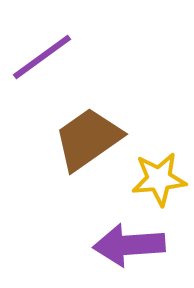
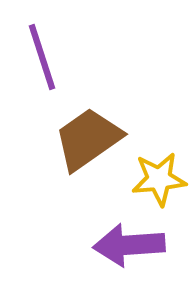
purple line: rotated 72 degrees counterclockwise
